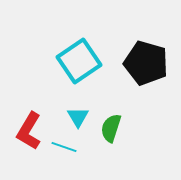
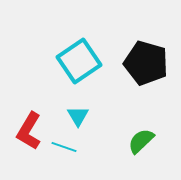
cyan triangle: moved 1 px up
green semicircle: moved 30 px right, 13 px down; rotated 28 degrees clockwise
